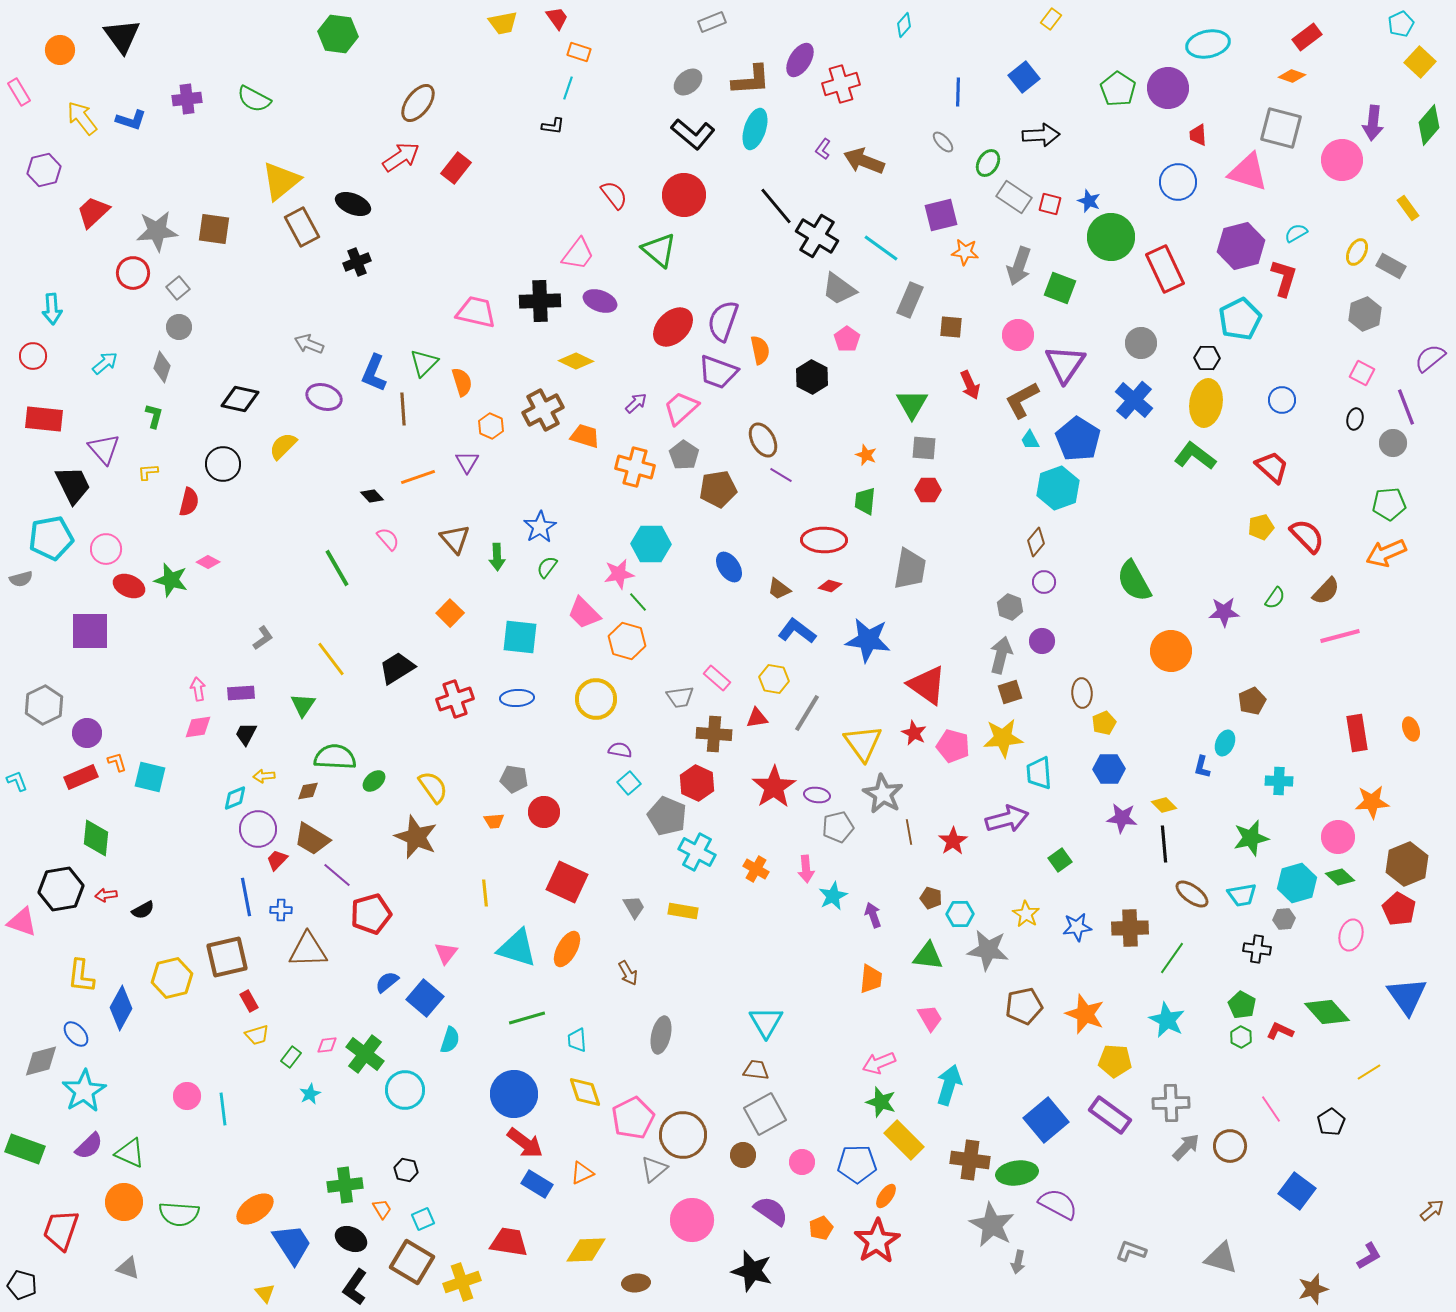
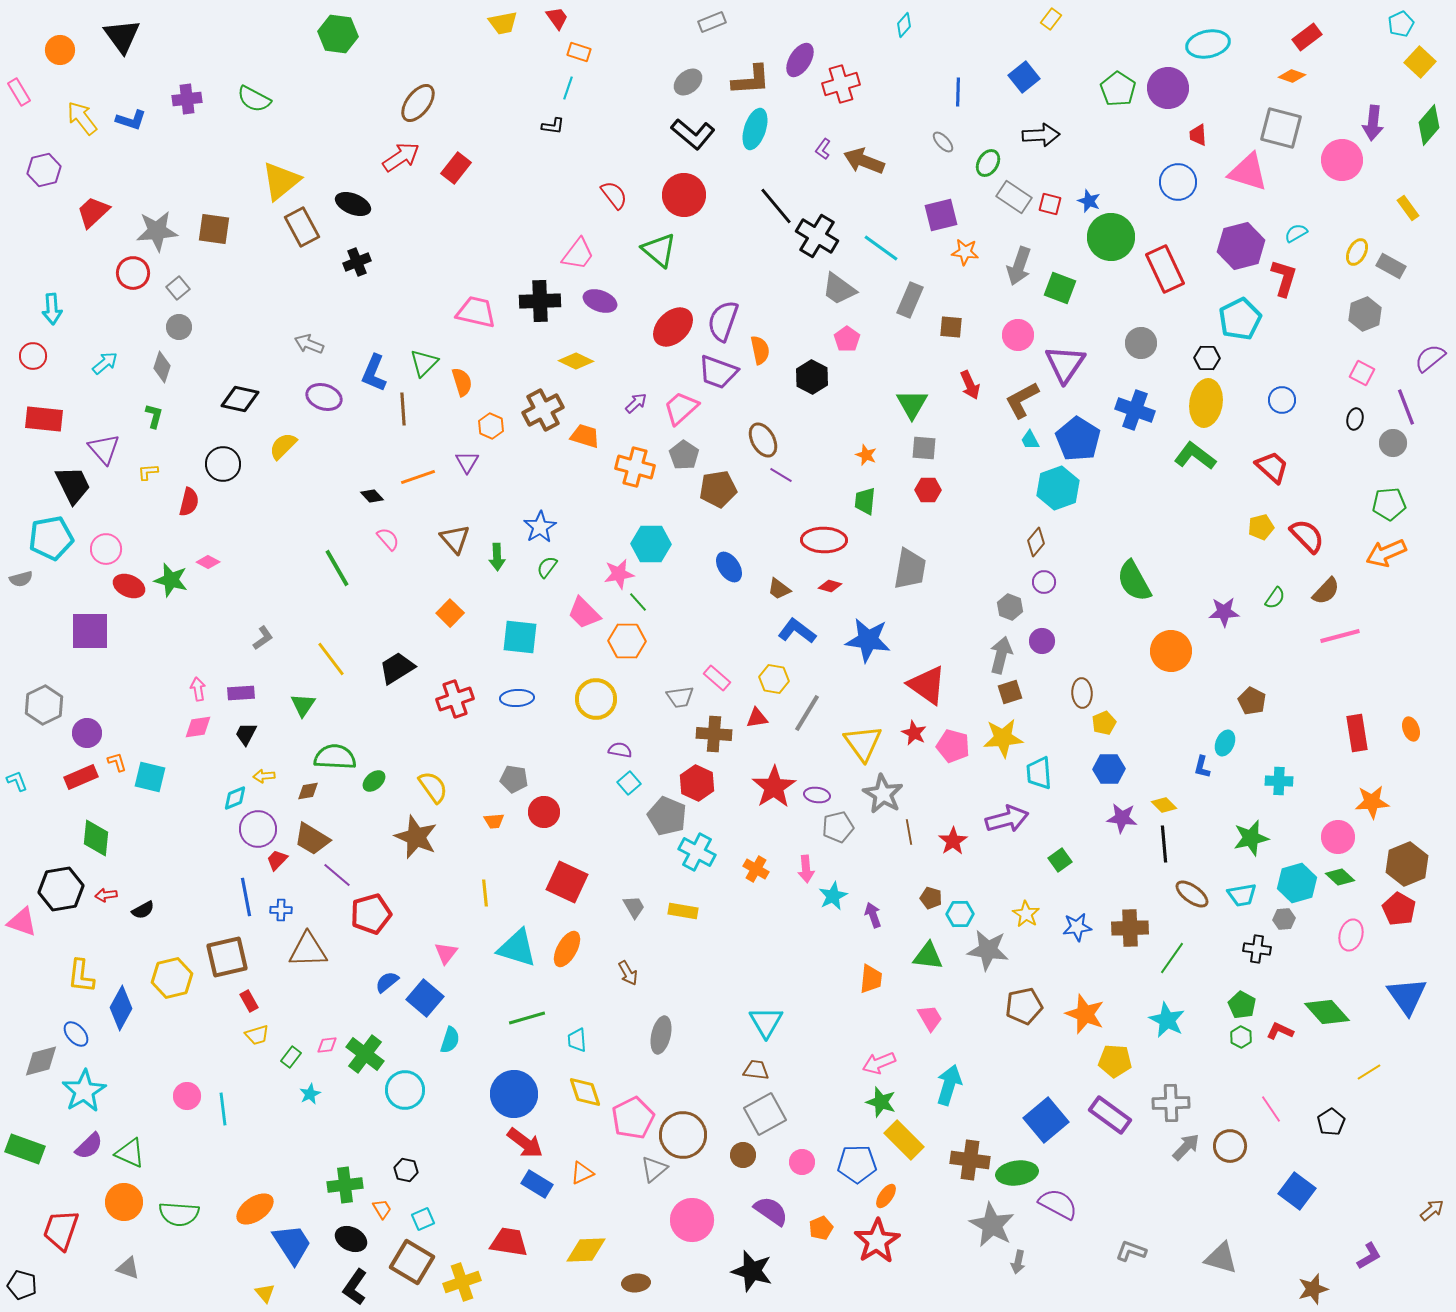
blue cross at (1134, 400): moved 1 px right, 10 px down; rotated 21 degrees counterclockwise
orange hexagon at (627, 641): rotated 15 degrees counterclockwise
brown pentagon at (1252, 701): rotated 20 degrees counterclockwise
